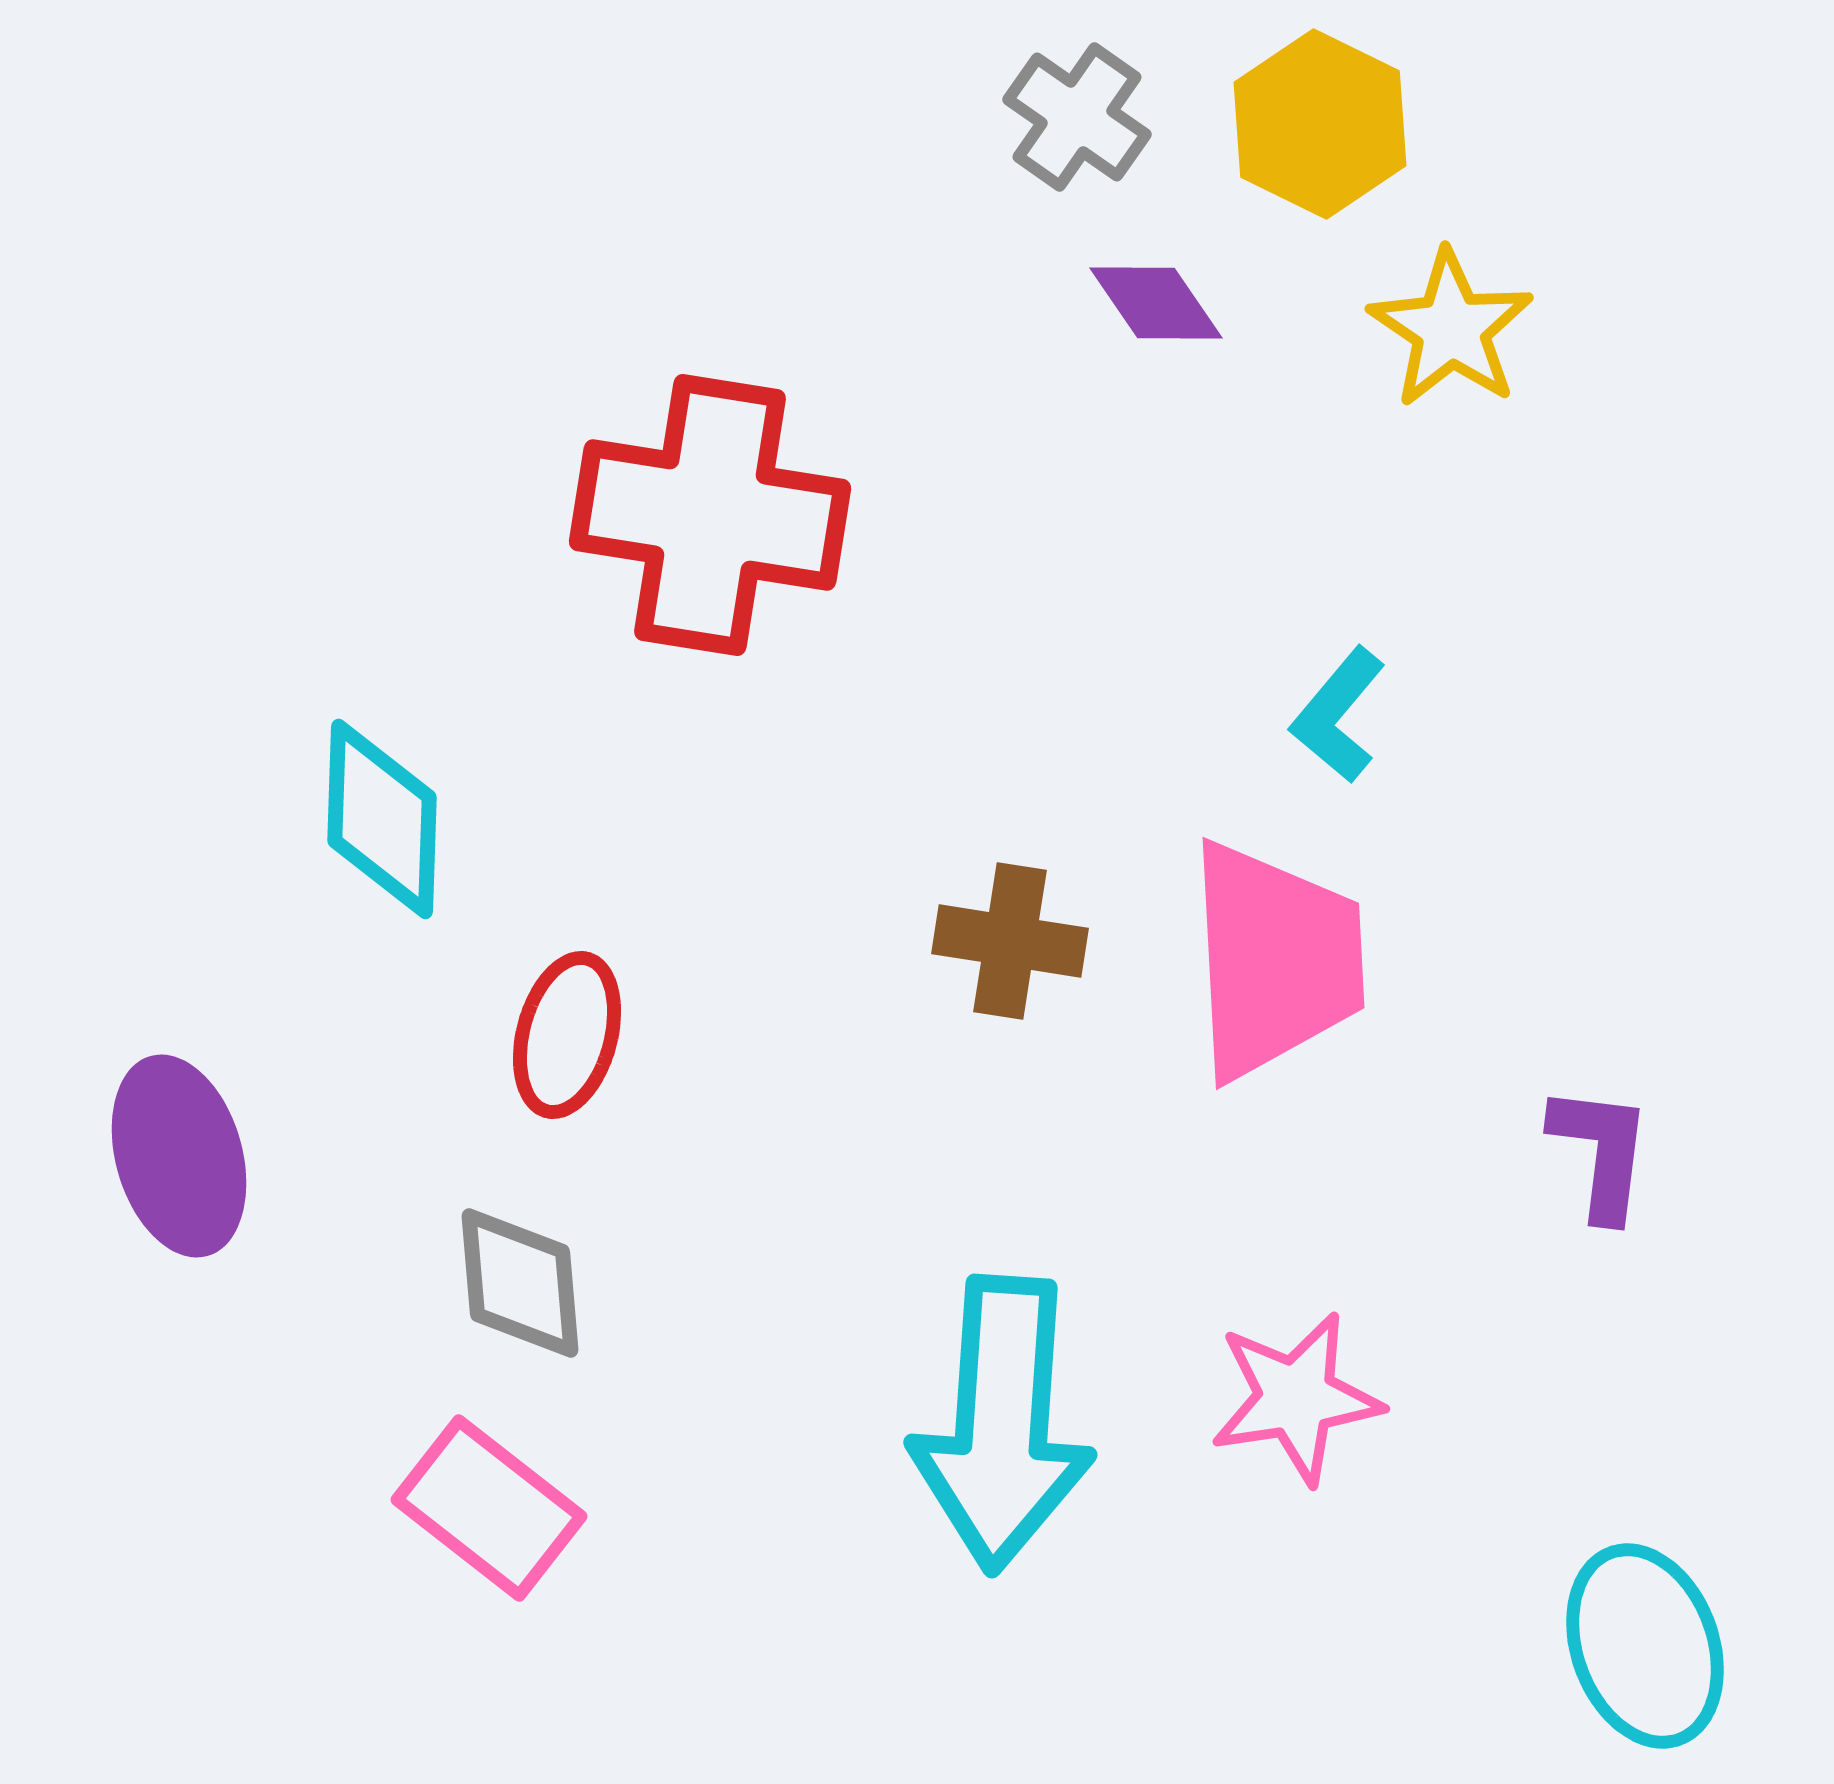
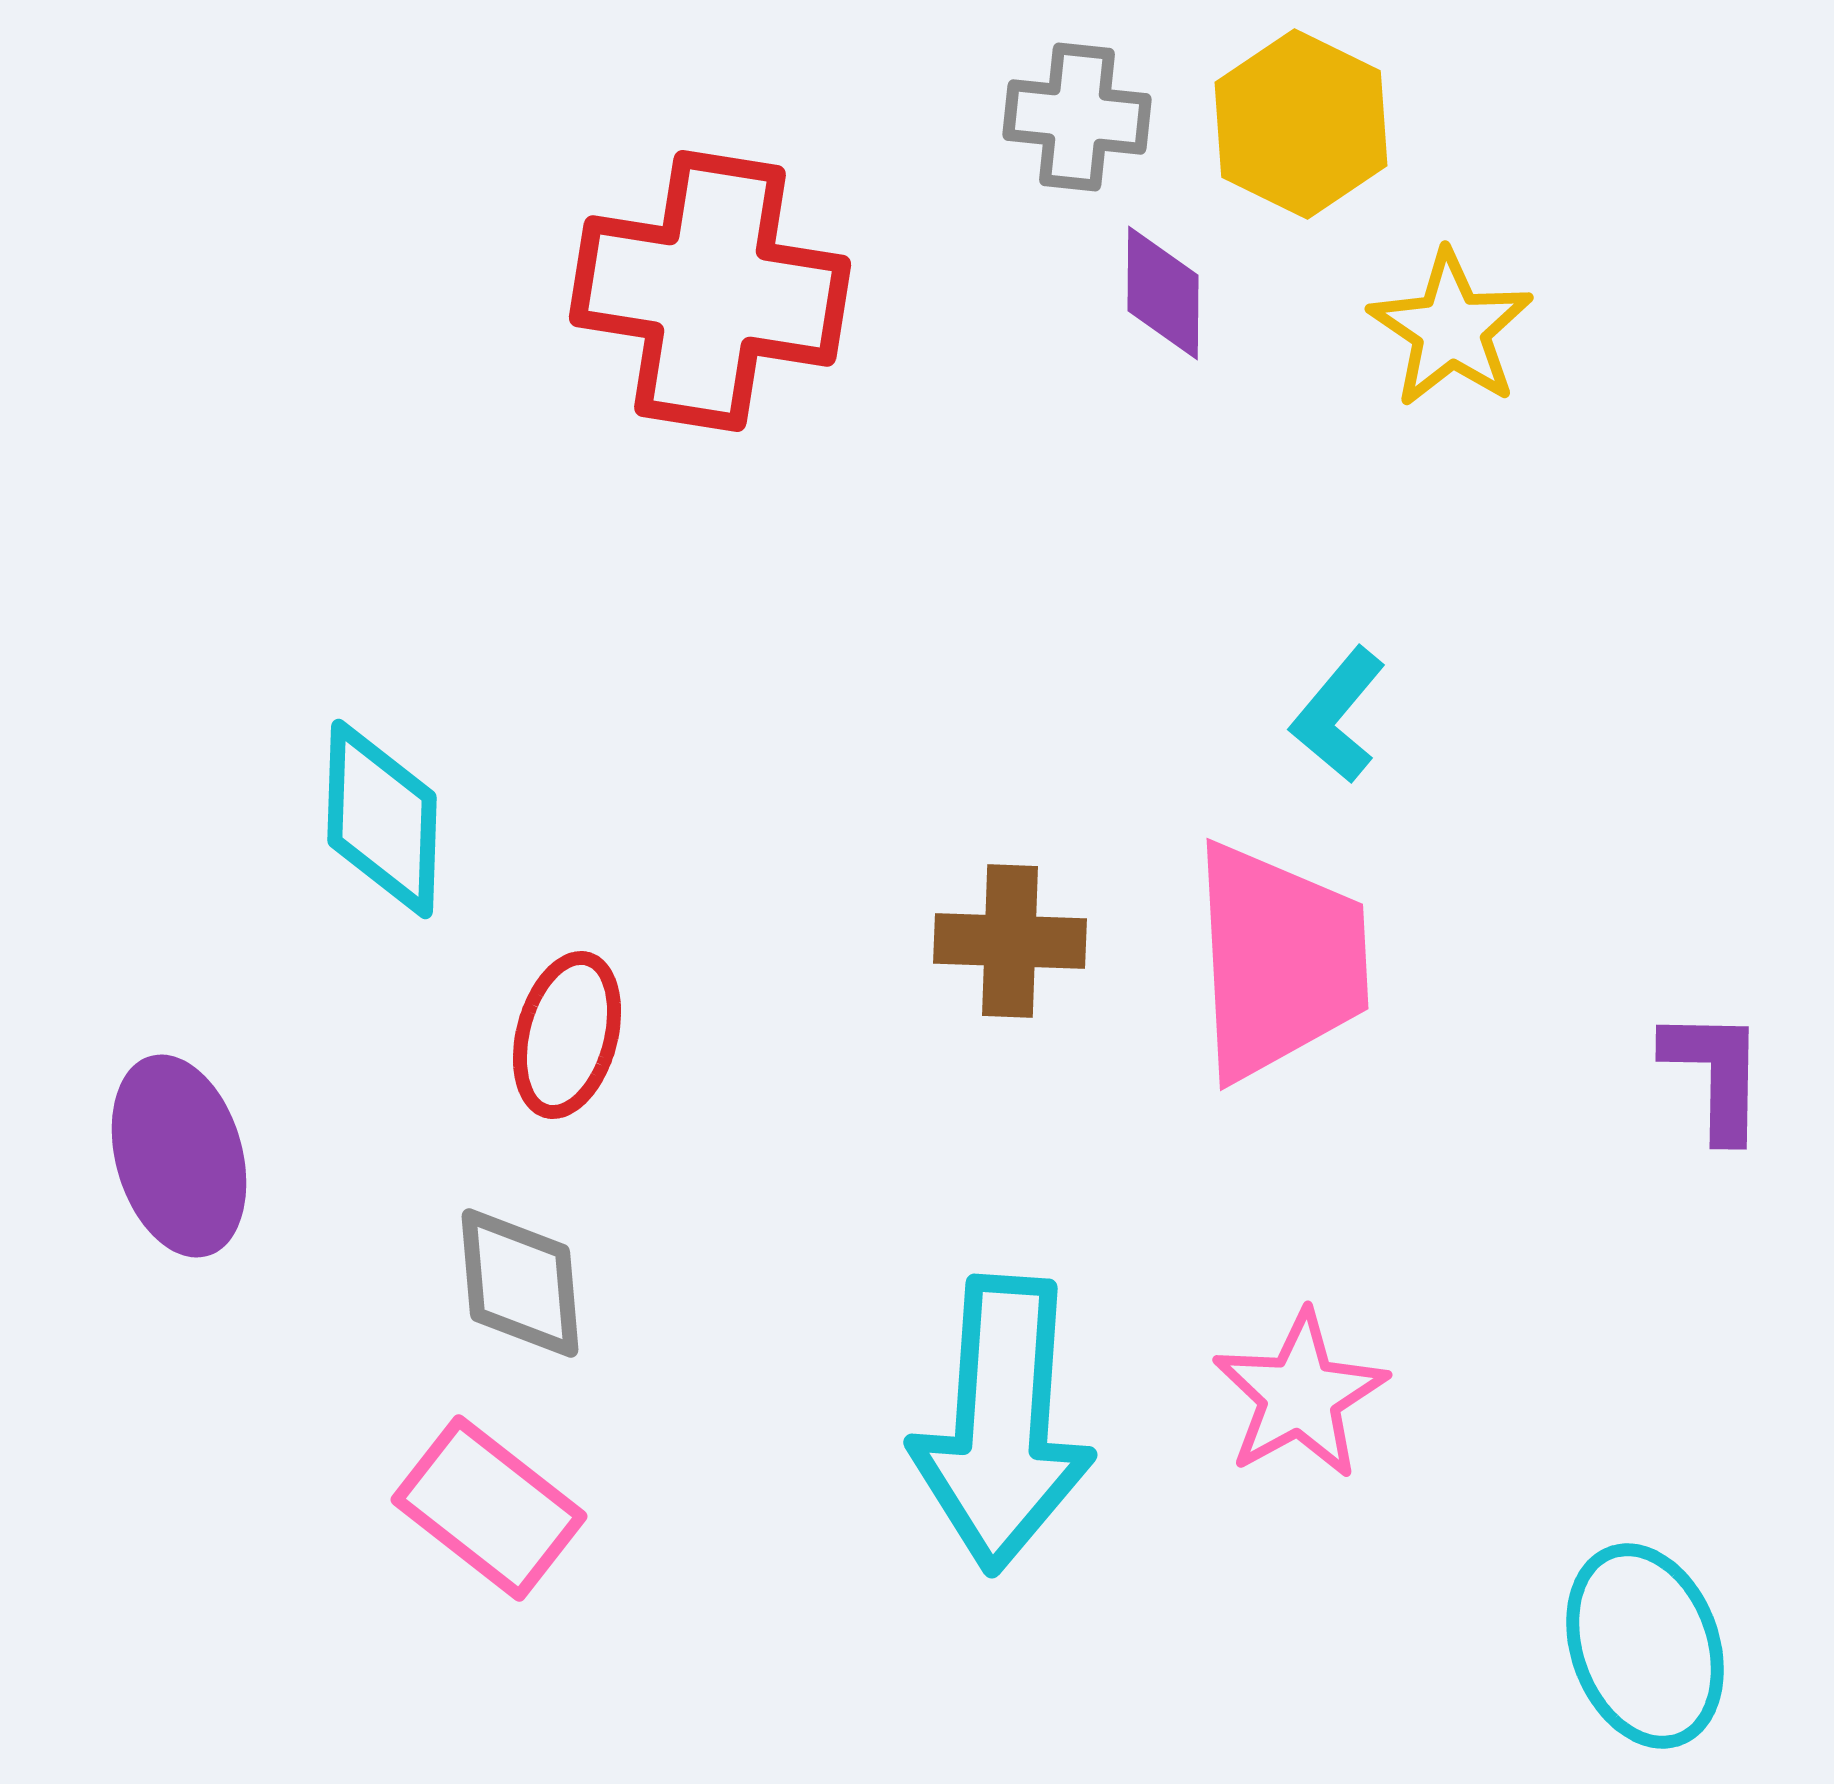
gray cross: rotated 29 degrees counterclockwise
yellow hexagon: moved 19 px left
purple diamond: moved 7 px right, 10 px up; rotated 35 degrees clockwise
red cross: moved 224 px up
brown cross: rotated 7 degrees counterclockwise
pink trapezoid: moved 4 px right, 1 px down
purple L-shape: moved 114 px right, 78 px up; rotated 6 degrees counterclockwise
pink star: moved 4 px right, 3 px up; rotated 20 degrees counterclockwise
